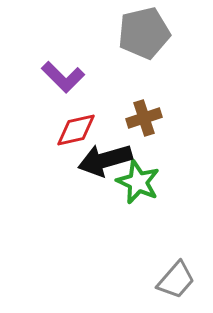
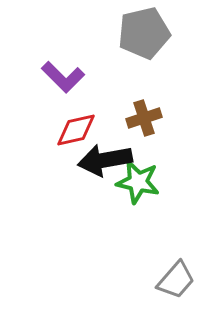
black arrow: rotated 6 degrees clockwise
green star: rotated 12 degrees counterclockwise
